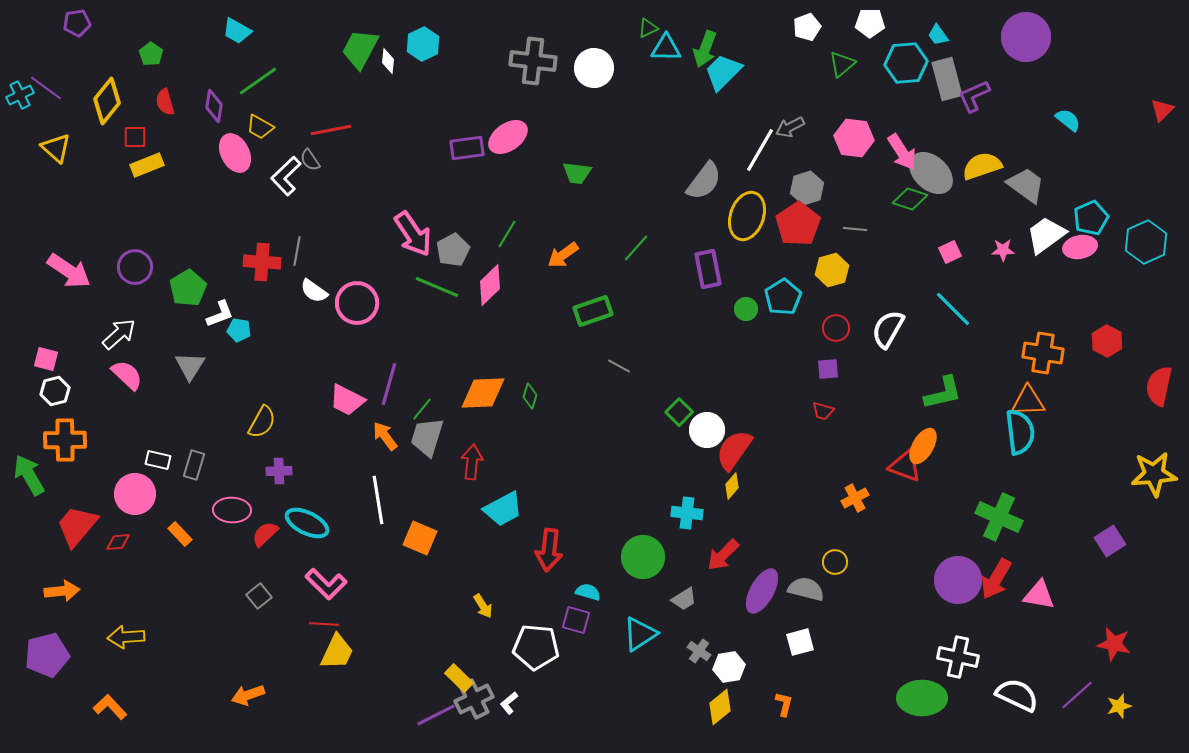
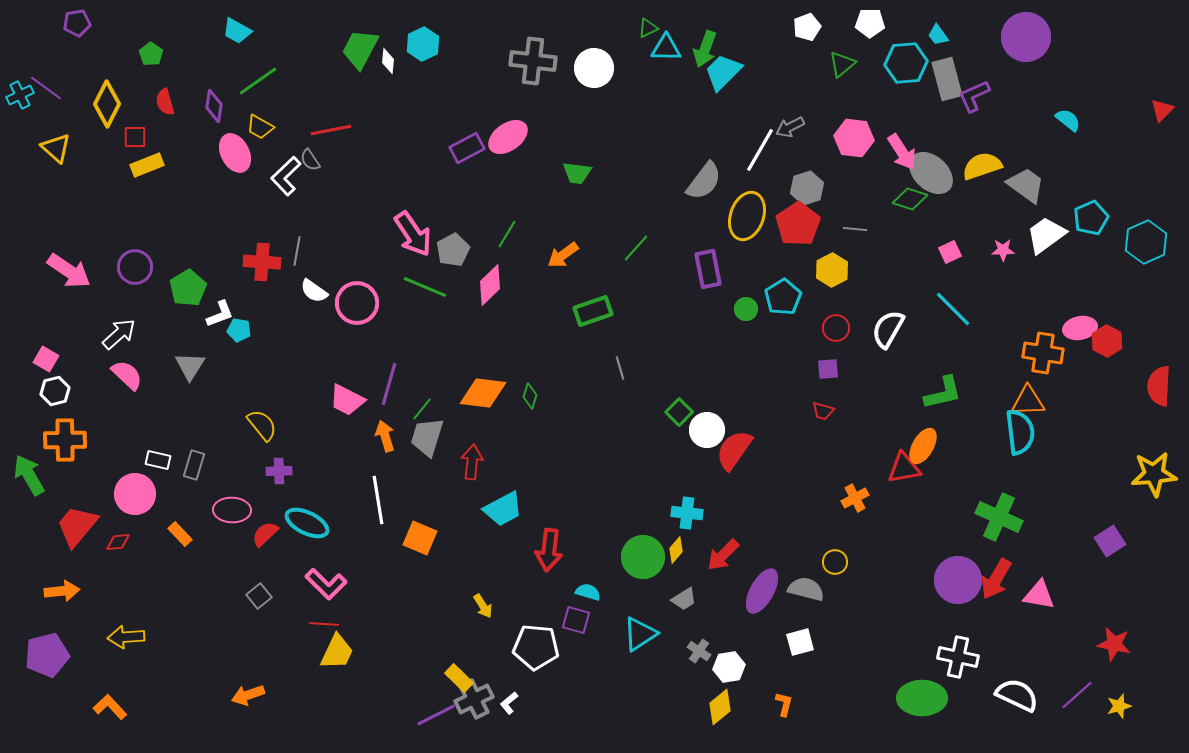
yellow diamond at (107, 101): moved 3 px down; rotated 12 degrees counterclockwise
purple rectangle at (467, 148): rotated 20 degrees counterclockwise
pink ellipse at (1080, 247): moved 81 px down
yellow hexagon at (832, 270): rotated 12 degrees counterclockwise
green line at (437, 287): moved 12 px left
pink square at (46, 359): rotated 15 degrees clockwise
gray line at (619, 366): moved 1 px right, 2 px down; rotated 45 degrees clockwise
red semicircle at (1159, 386): rotated 9 degrees counterclockwise
orange diamond at (483, 393): rotated 9 degrees clockwise
yellow semicircle at (262, 422): moved 3 px down; rotated 68 degrees counterclockwise
orange arrow at (385, 436): rotated 20 degrees clockwise
red triangle at (905, 466): moved 1 px left, 2 px down; rotated 30 degrees counterclockwise
yellow diamond at (732, 486): moved 56 px left, 64 px down
